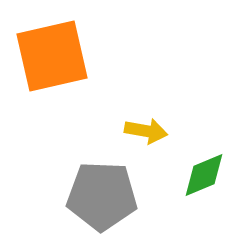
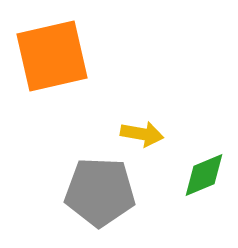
yellow arrow: moved 4 px left, 3 px down
gray pentagon: moved 2 px left, 4 px up
